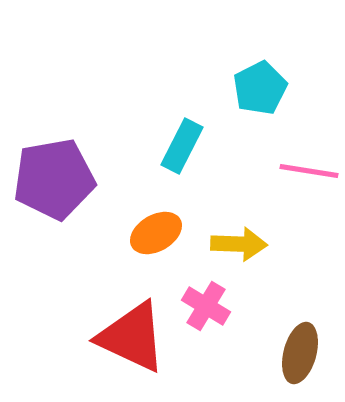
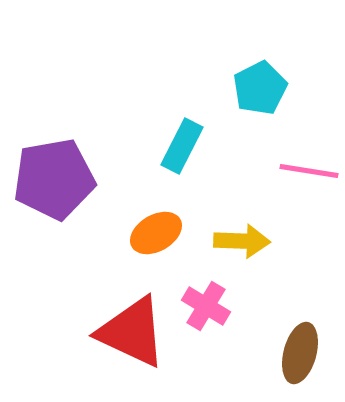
yellow arrow: moved 3 px right, 3 px up
red triangle: moved 5 px up
